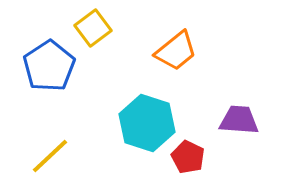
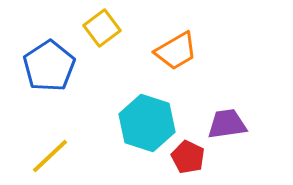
yellow square: moved 9 px right
orange trapezoid: rotated 9 degrees clockwise
purple trapezoid: moved 12 px left, 4 px down; rotated 12 degrees counterclockwise
